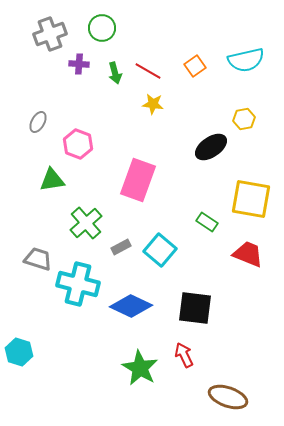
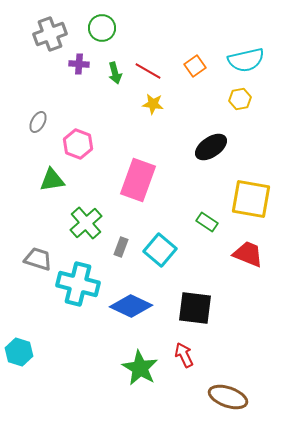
yellow hexagon: moved 4 px left, 20 px up
gray rectangle: rotated 42 degrees counterclockwise
